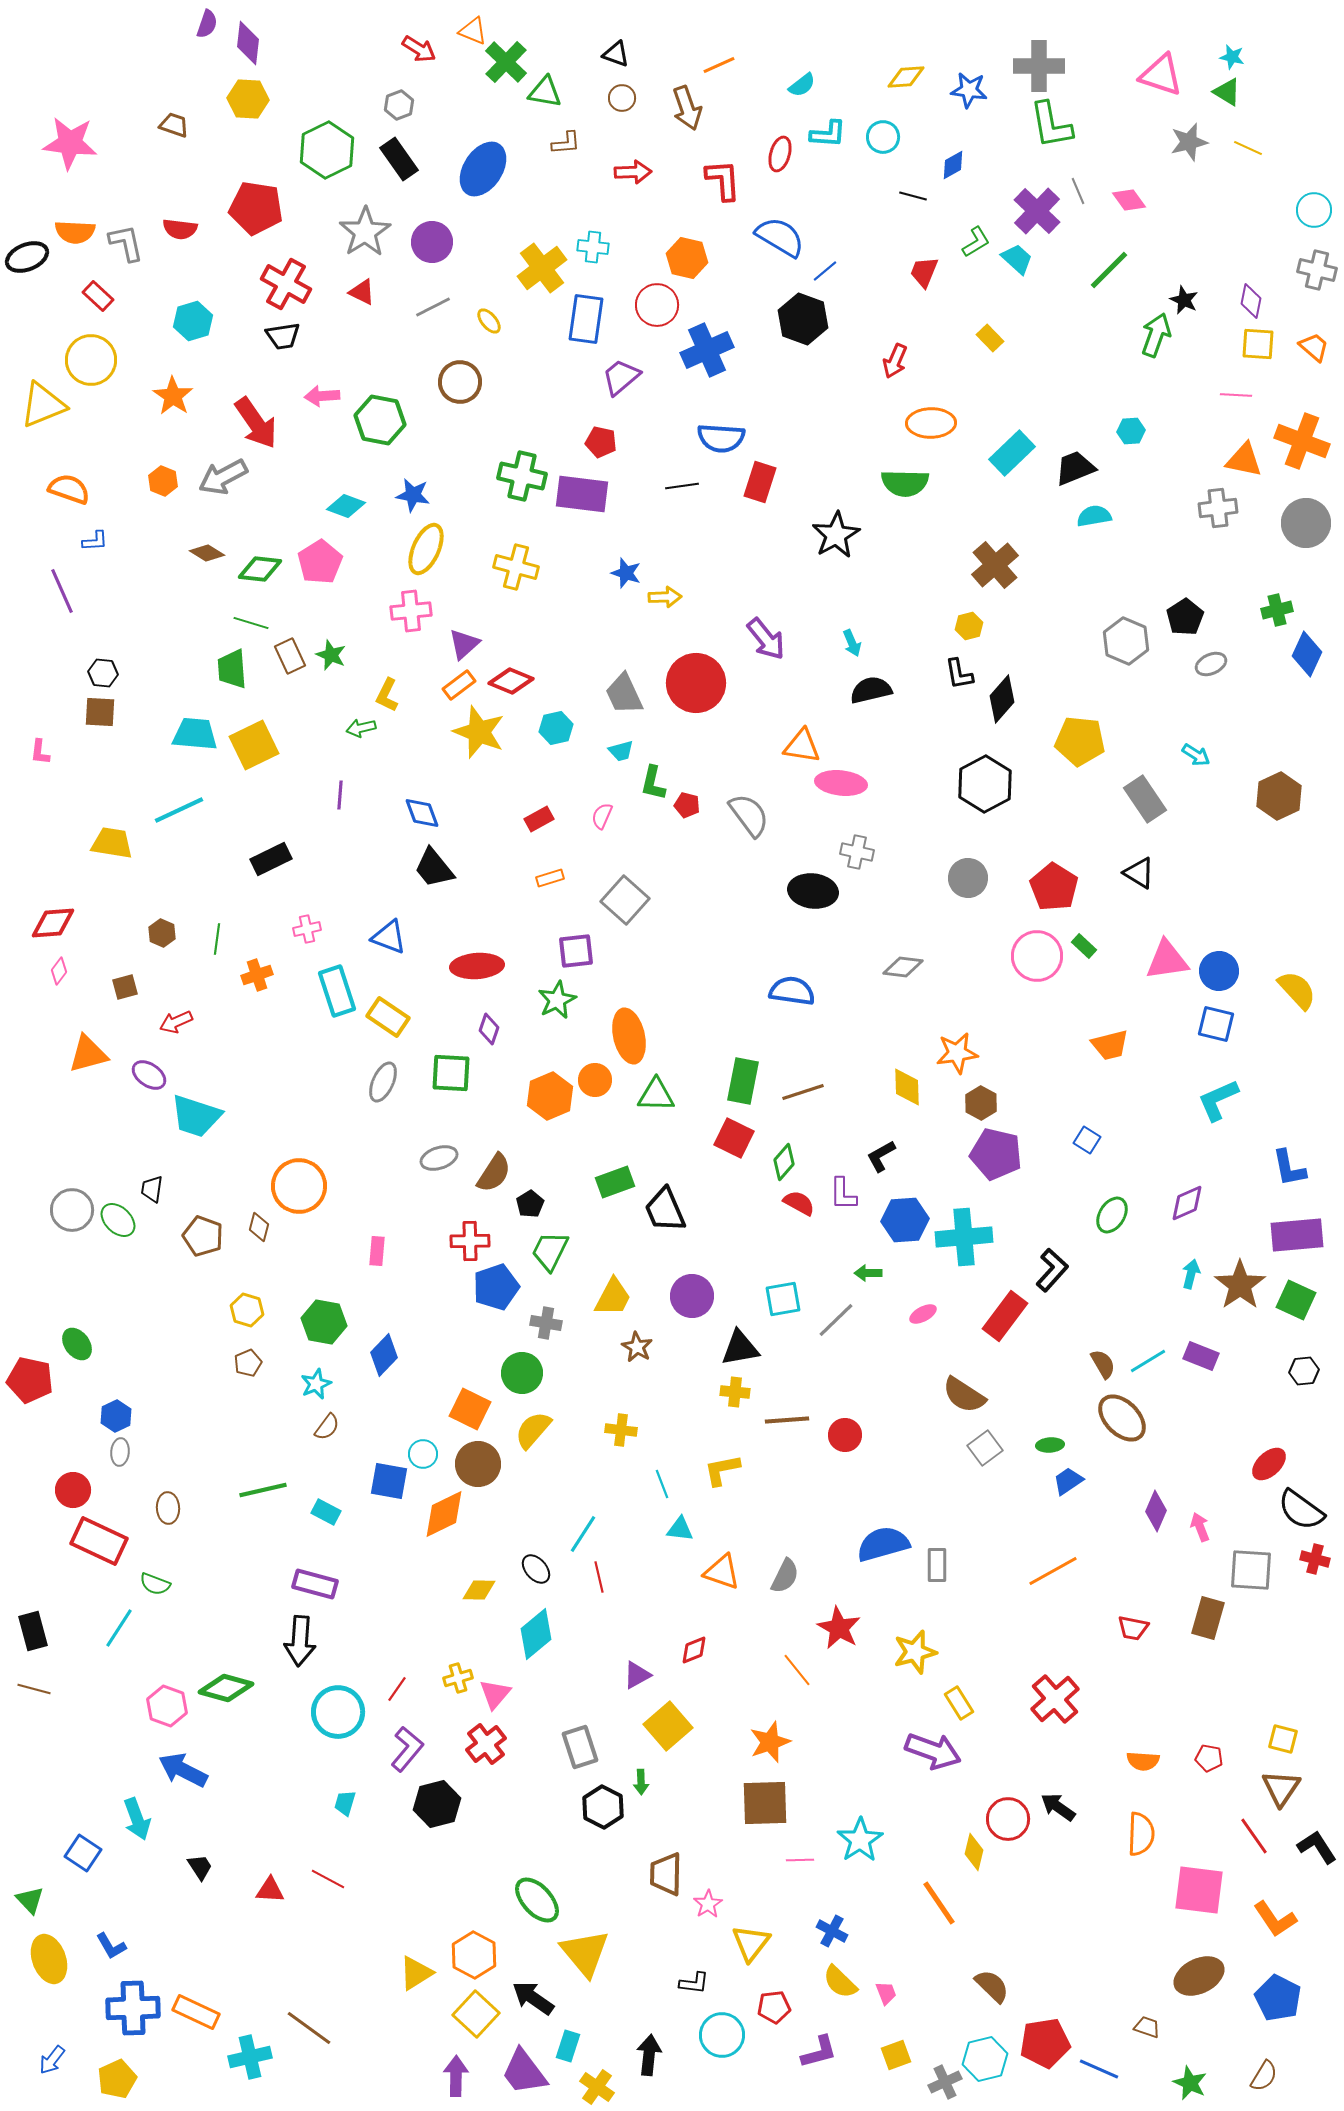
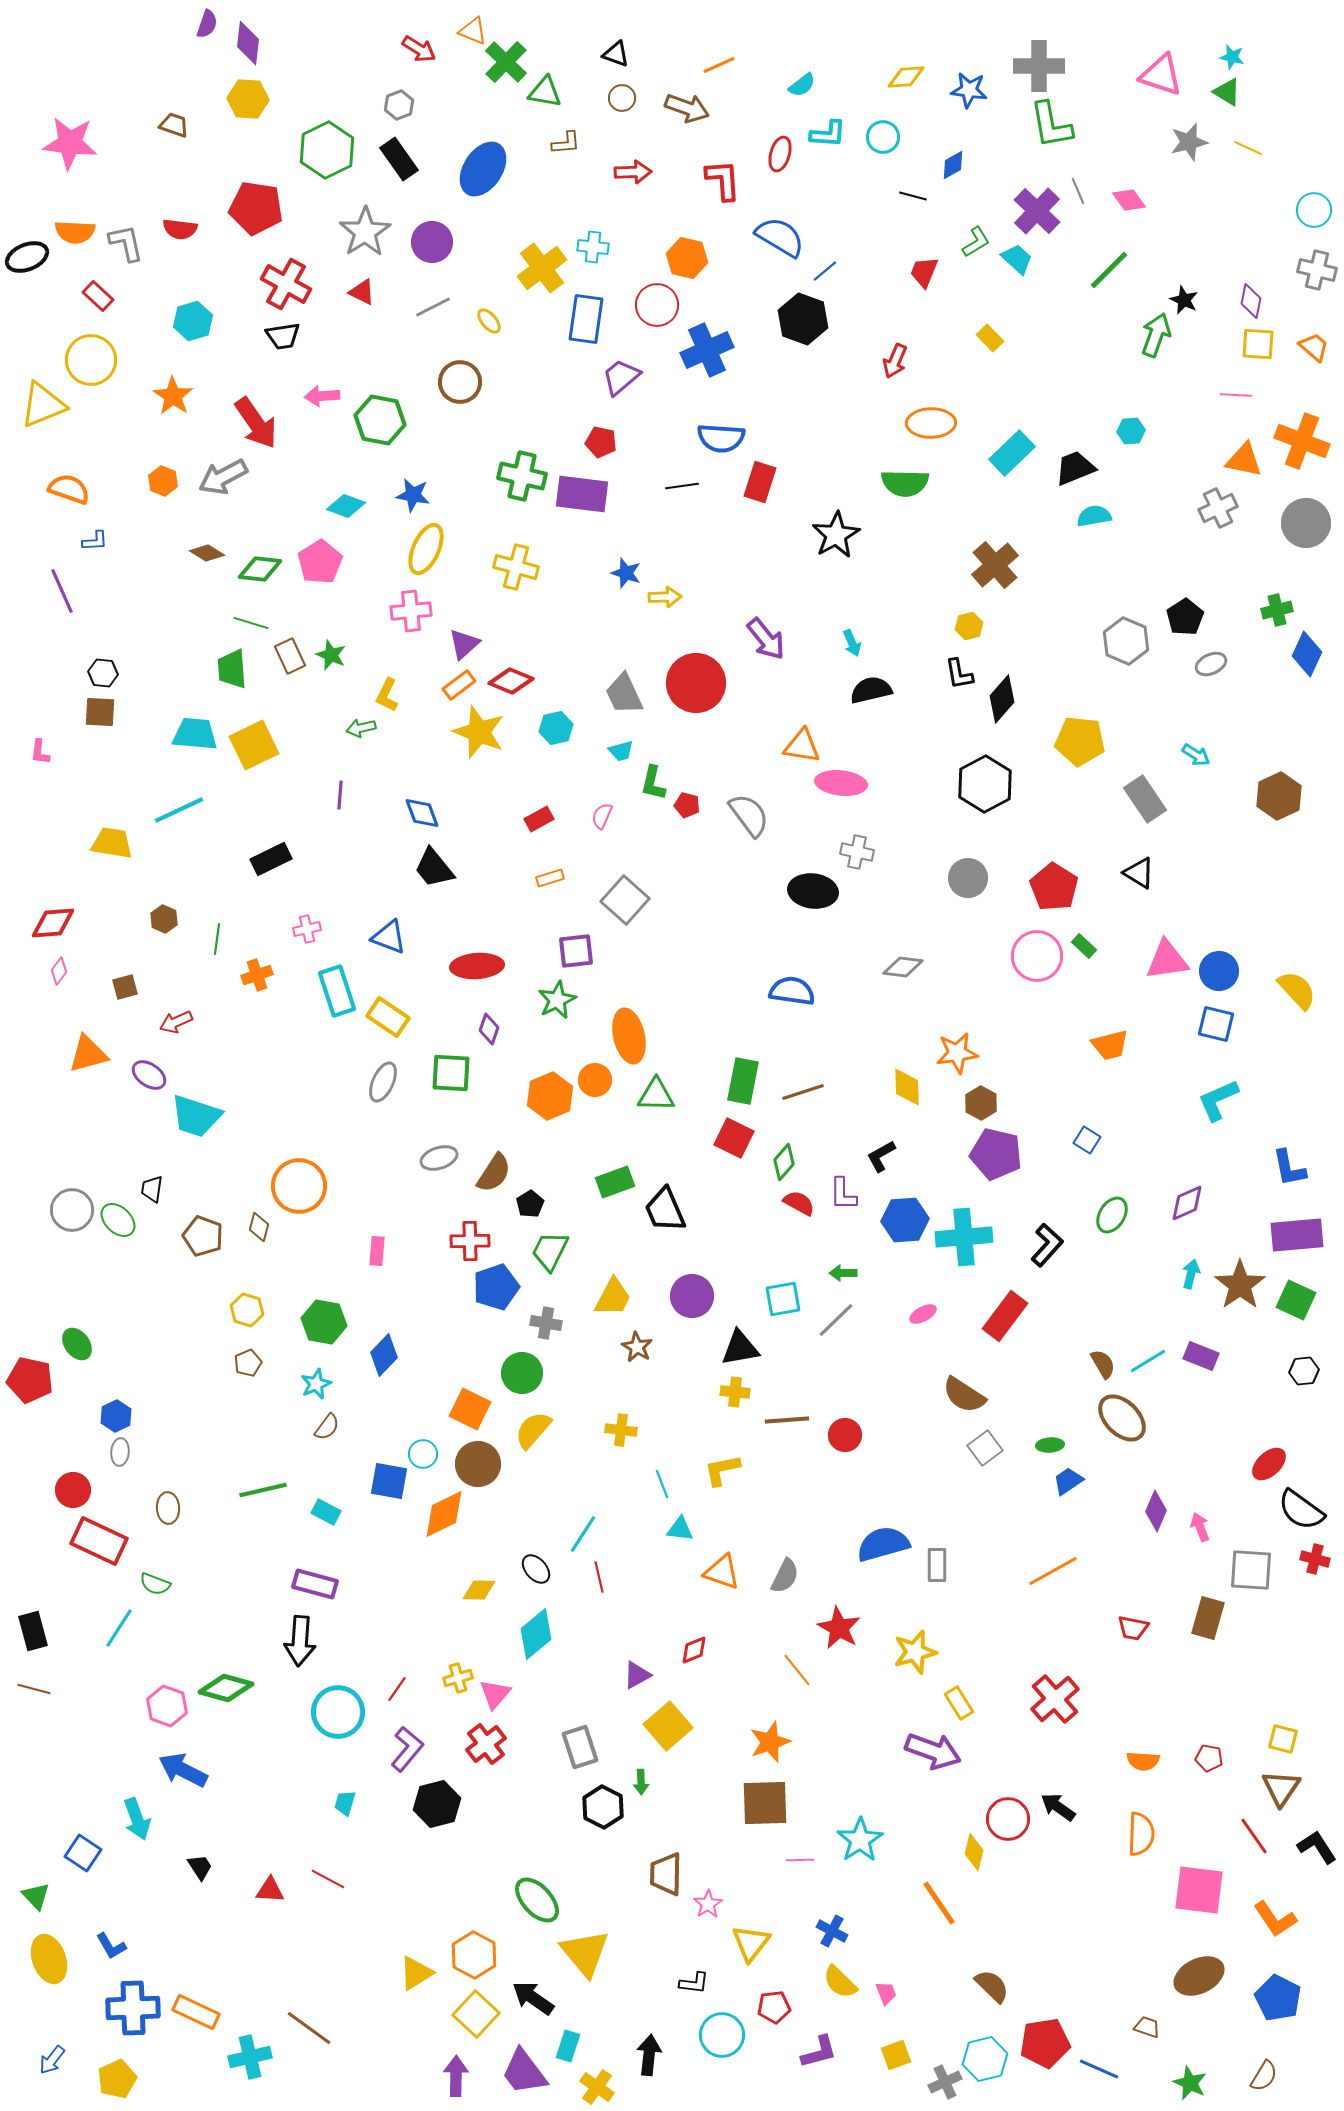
brown arrow at (687, 108): rotated 51 degrees counterclockwise
gray cross at (1218, 508): rotated 18 degrees counterclockwise
brown hexagon at (162, 933): moved 2 px right, 14 px up
black L-shape at (1052, 1270): moved 5 px left, 25 px up
green arrow at (868, 1273): moved 25 px left
green triangle at (30, 1900): moved 6 px right, 4 px up
